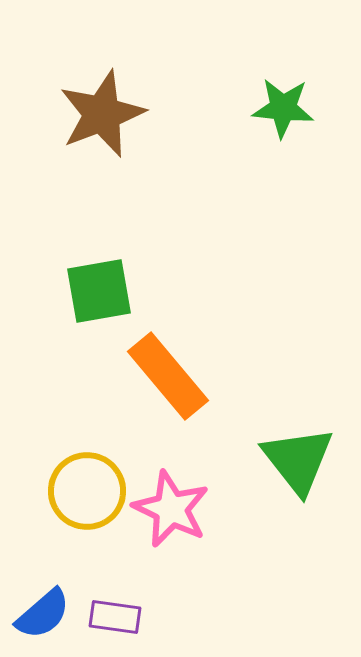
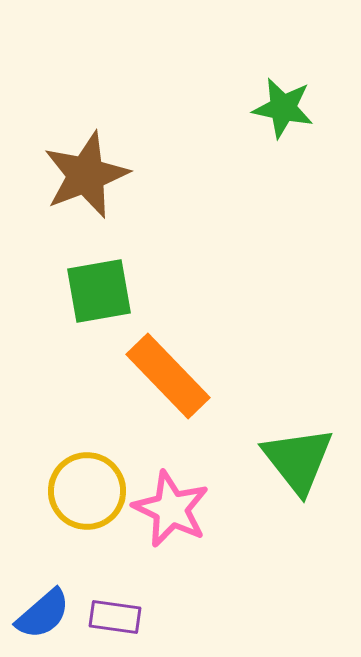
green star: rotated 6 degrees clockwise
brown star: moved 16 px left, 61 px down
orange rectangle: rotated 4 degrees counterclockwise
